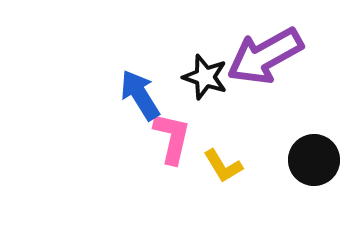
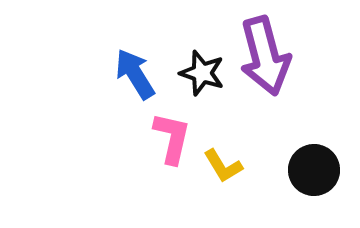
purple arrow: rotated 76 degrees counterclockwise
black star: moved 3 px left, 4 px up
blue arrow: moved 5 px left, 21 px up
black circle: moved 10 px down
